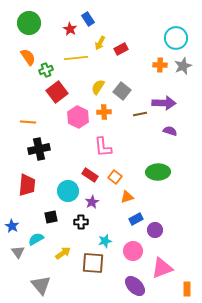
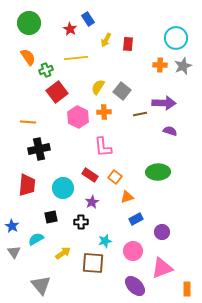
yellow arrow at (100, 43): moved 6 px right, 3 px up
red rectangle at (121, 49): moved 7 px right, 5 px up; rotated 56 degrees counterclockwise
cyan circle at (68, 191): moved 5 px left, 3 px up
purple circle at (155, 230): moved 7 px right, 2 px down
gray triangle at (18, 252): moved 4 px left
